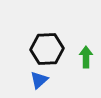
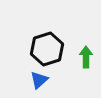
black hexagon: rotated 16 degrees counterclockwise
